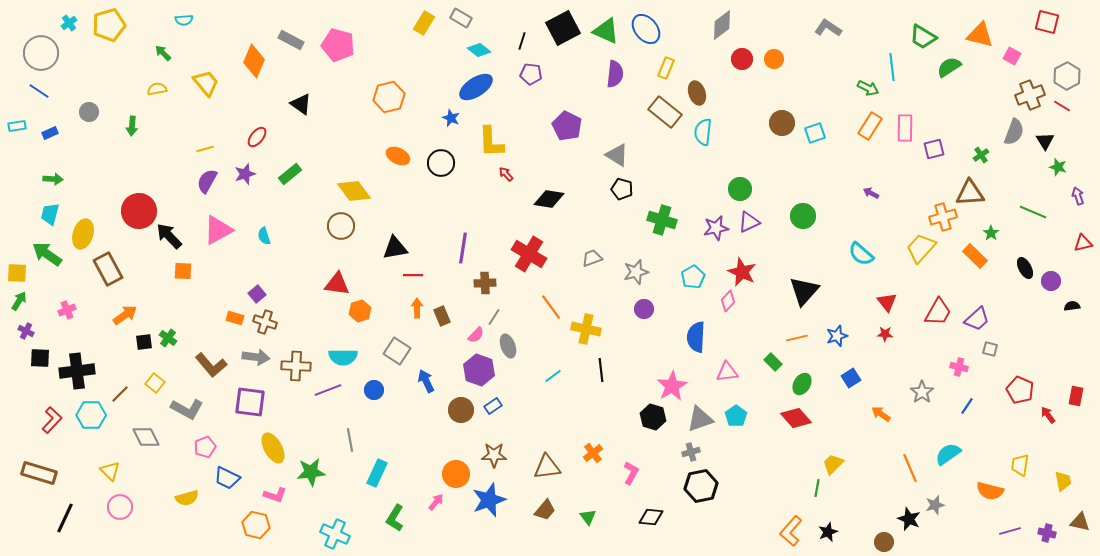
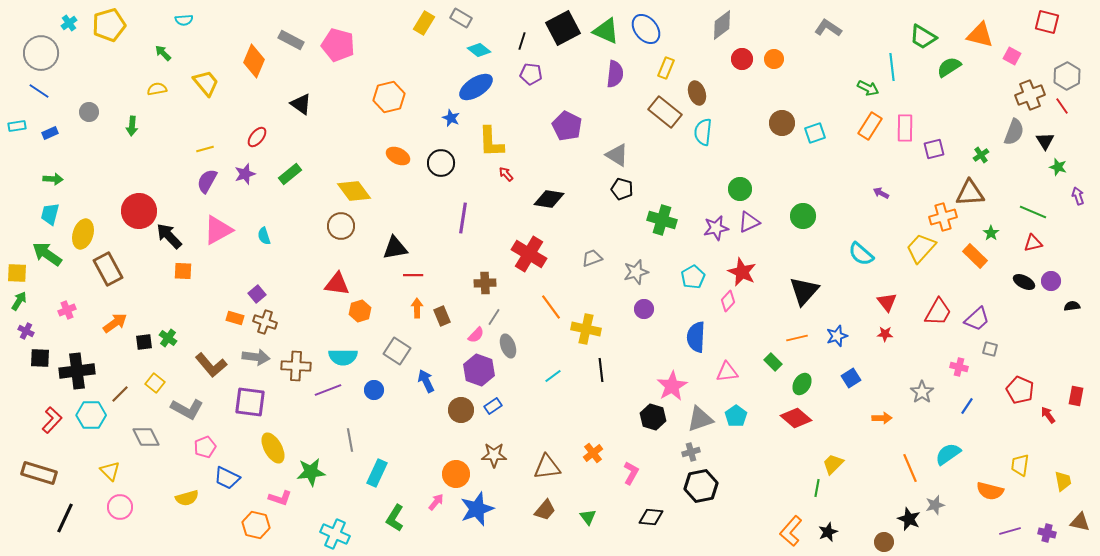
red line at (1062, 106): rotated 24 degrees clockwise
purple arrow at (871, 193): moved 10 px right
red triangle at (1083, 243): moved 50 px left
purple line at (463, 248): moved 30 px up
black ellipse at (1025, 268): moved 1 px left, 14 px down; rotated 35 degrees counterclockwise
orange arrow at (125, 315): moved 10 px left, 8 px down
orange arrow at (881, 414): moved 1 px right, 4 px down; rotated 144 degrees clockwise
red diamond at (796, 418): rotated 8 degrees counterclockwise
pink L-shape at (275, 495): moved 5 px right, 3 px down
blue star at (489, 500): moved 12 px left, 9 px down
